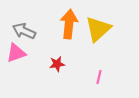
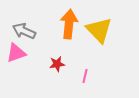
yellow triangle: moved 1 px right, 1 px down; rotated 32 degrees counterclockwise
pink line: moved 14 px left, 1 px up
